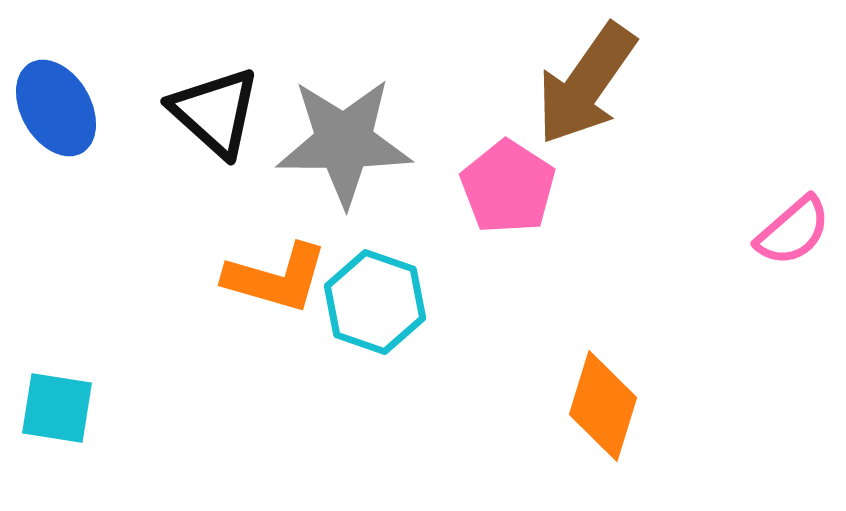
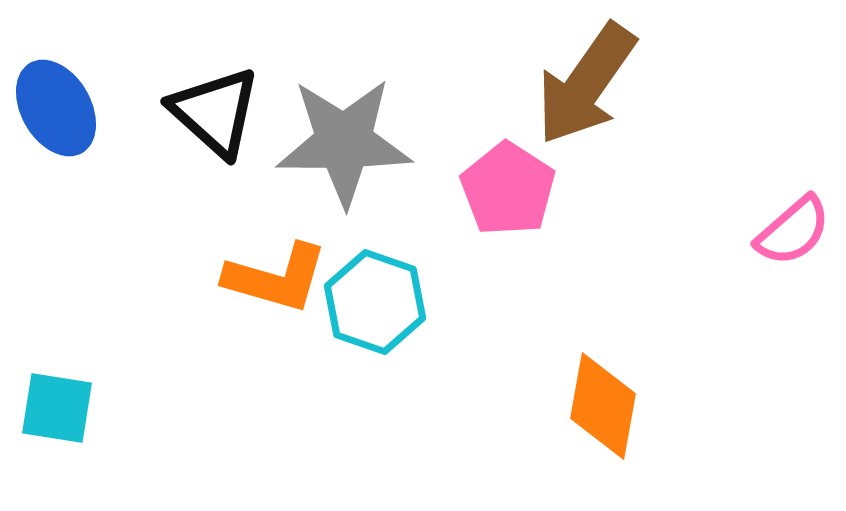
pink pentagon: moved 2 px down
orange diamond: rotated 7 degrees counterclockwise
